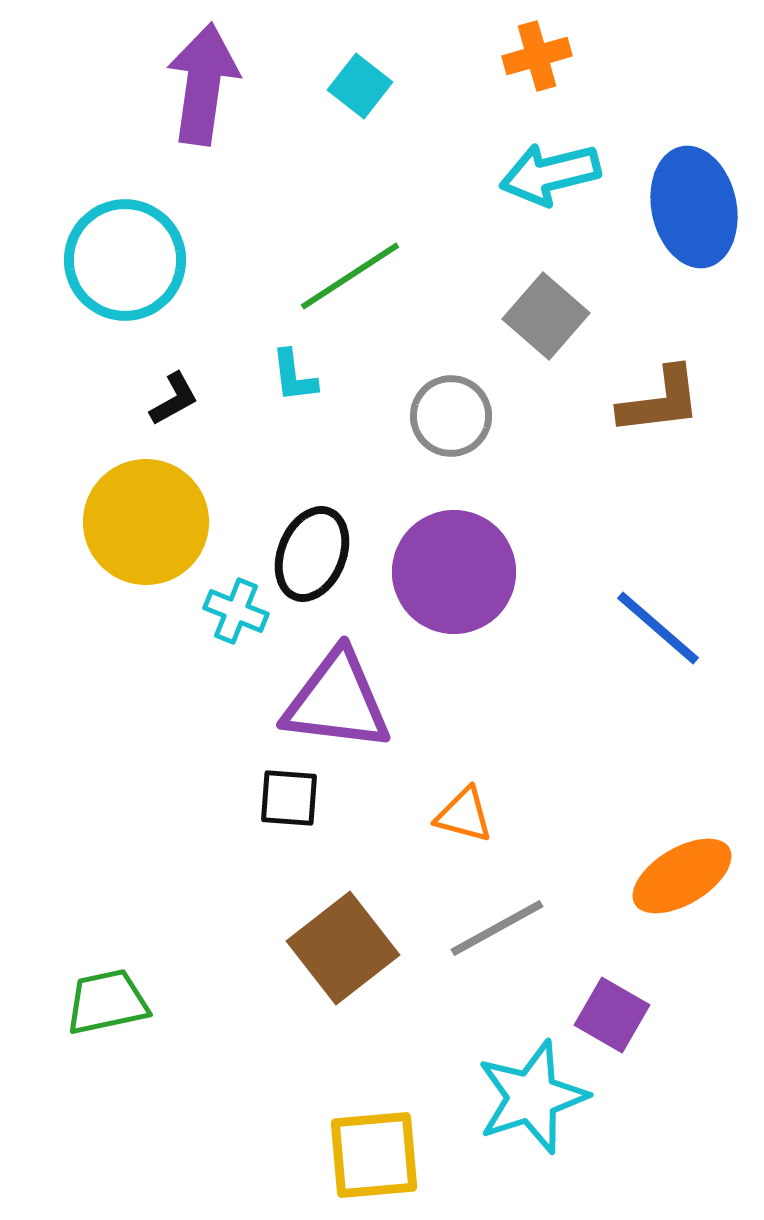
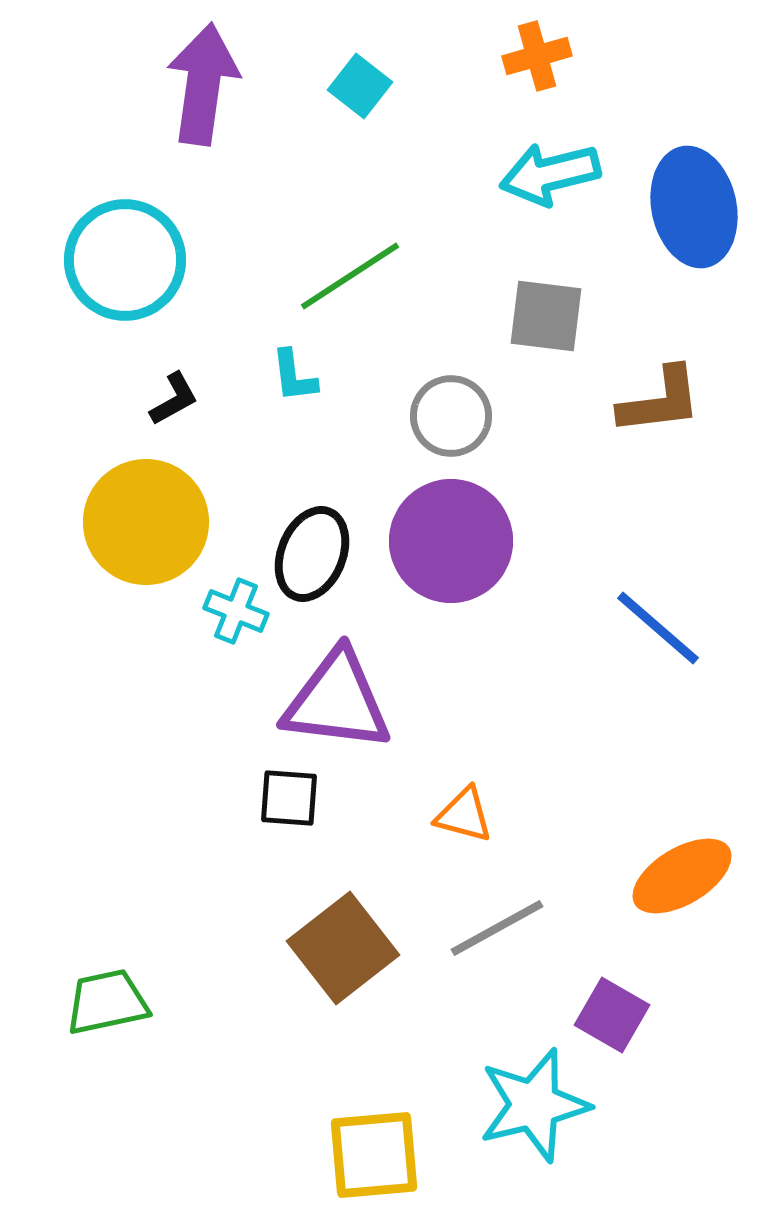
gray square: rotated 34 degrees counterclockwise
purple circle: moved 3 px left, 31 px up
cyan star: moved 2 px right, 8 px down; rotated 4 degrees clockwise
